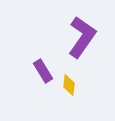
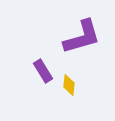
purple L-shape: rotated 39 degrees clockwise
